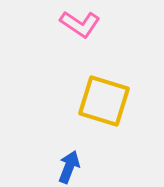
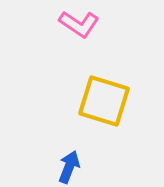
pink L-shape: moved 1 px left
